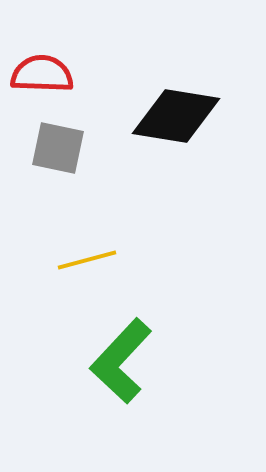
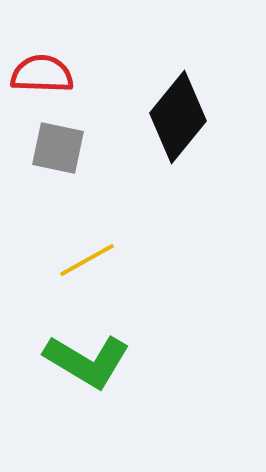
black diamond: moved 2 px right, 1 px down; rotated 60 degrees counterclockwise
yellow line: rotated 14 degrees counterclockwise
green L-shape: moved 34 px left; rotated 102 degrees counterclockwise
